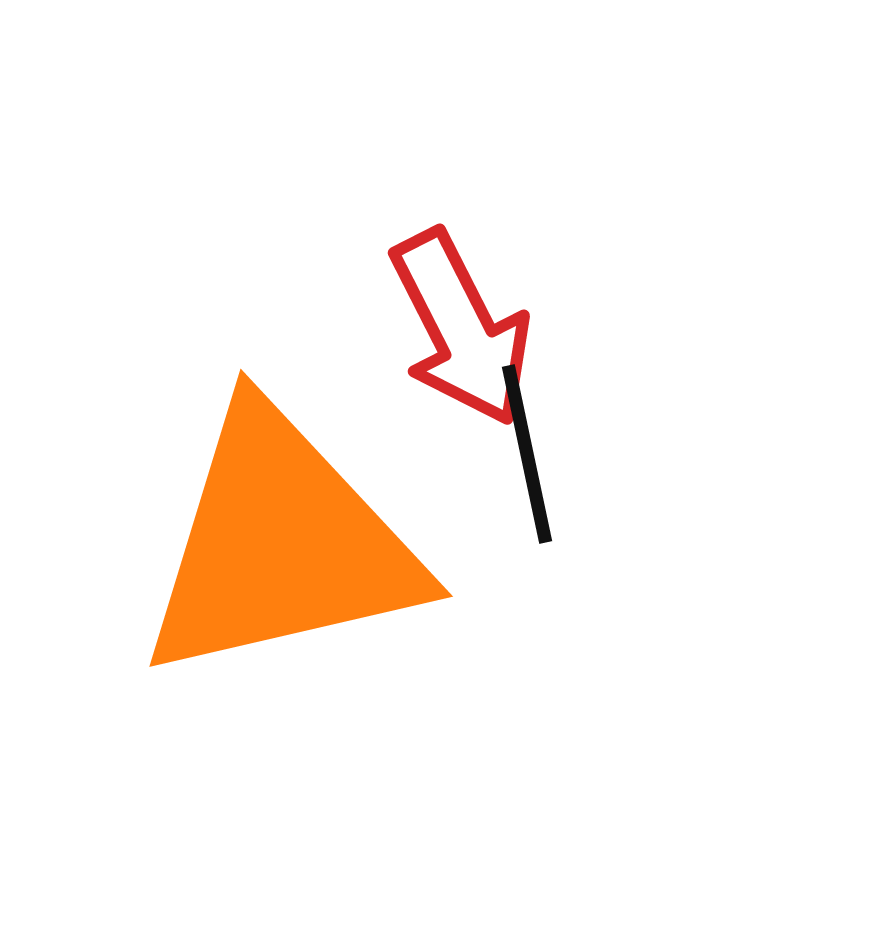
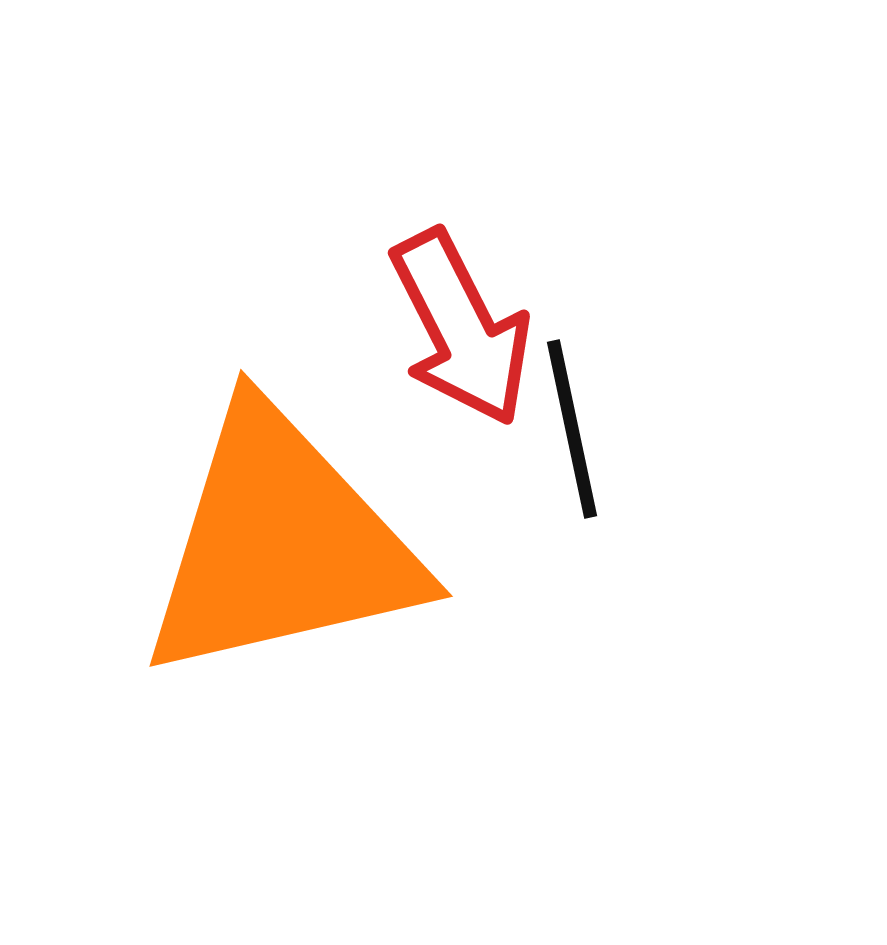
black line: moved 45 px right, 25 px up
